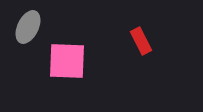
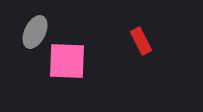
gray ellipse: moved 7 px right, 5 px down
